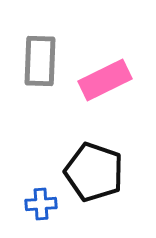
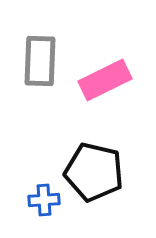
black pentagon: rotated 6 degrees counterclockwise
blue cross: moved 3 px right, 4 px up
